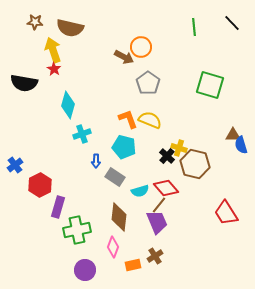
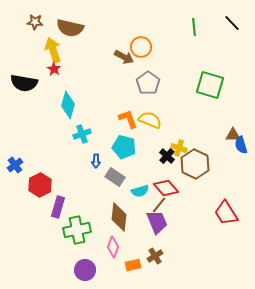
brown hexagon: rotated 12 degrees clockwise
